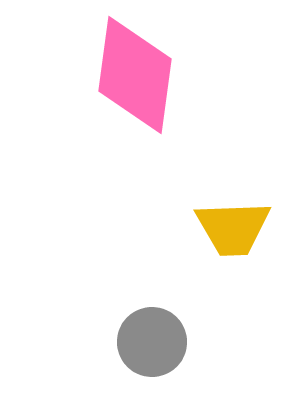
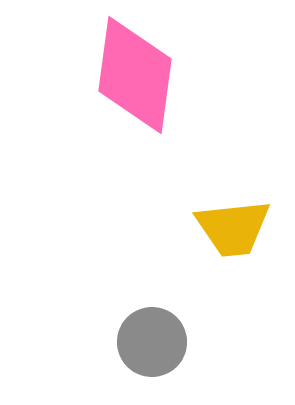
yellow trapezoid: rotated 4 degrees counterclockwise
